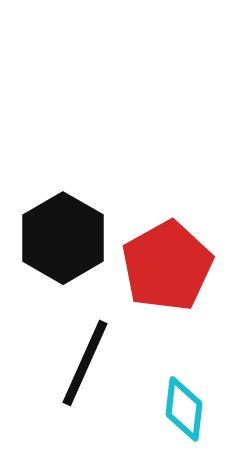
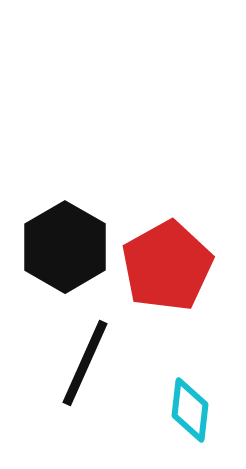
black hexagon: moved 2 px right, 9 px down
cyan diamond: moved 6 px right, 1 px down
